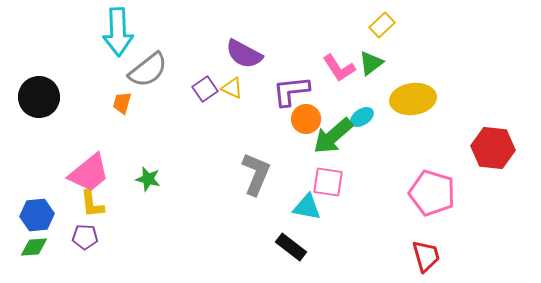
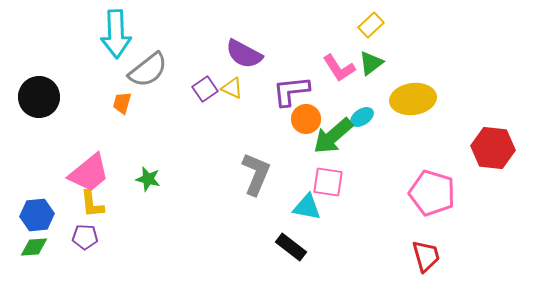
yellow rectangle: moved 11 px left
cyan arrow: moved 2 px left, 2 px down
